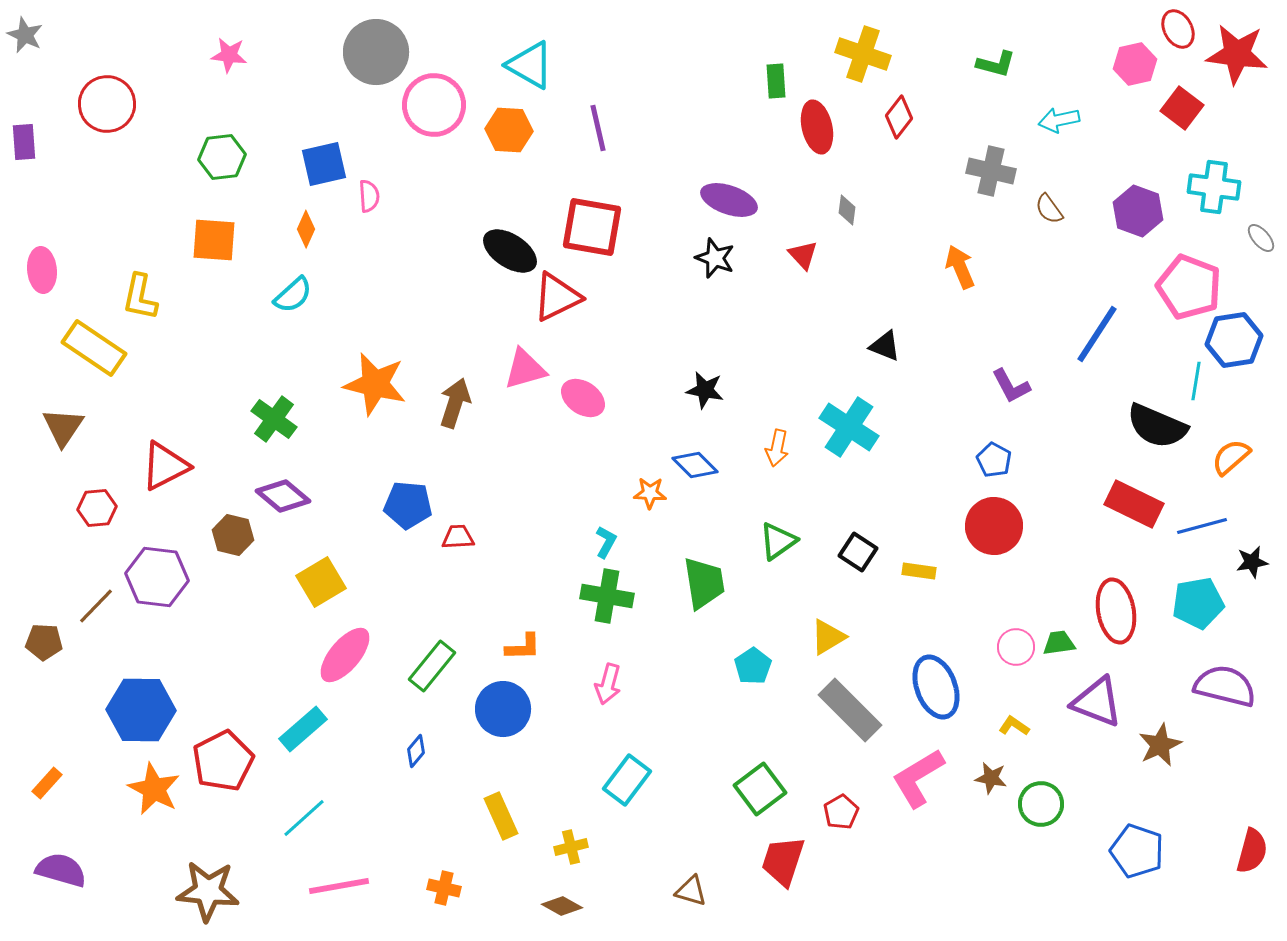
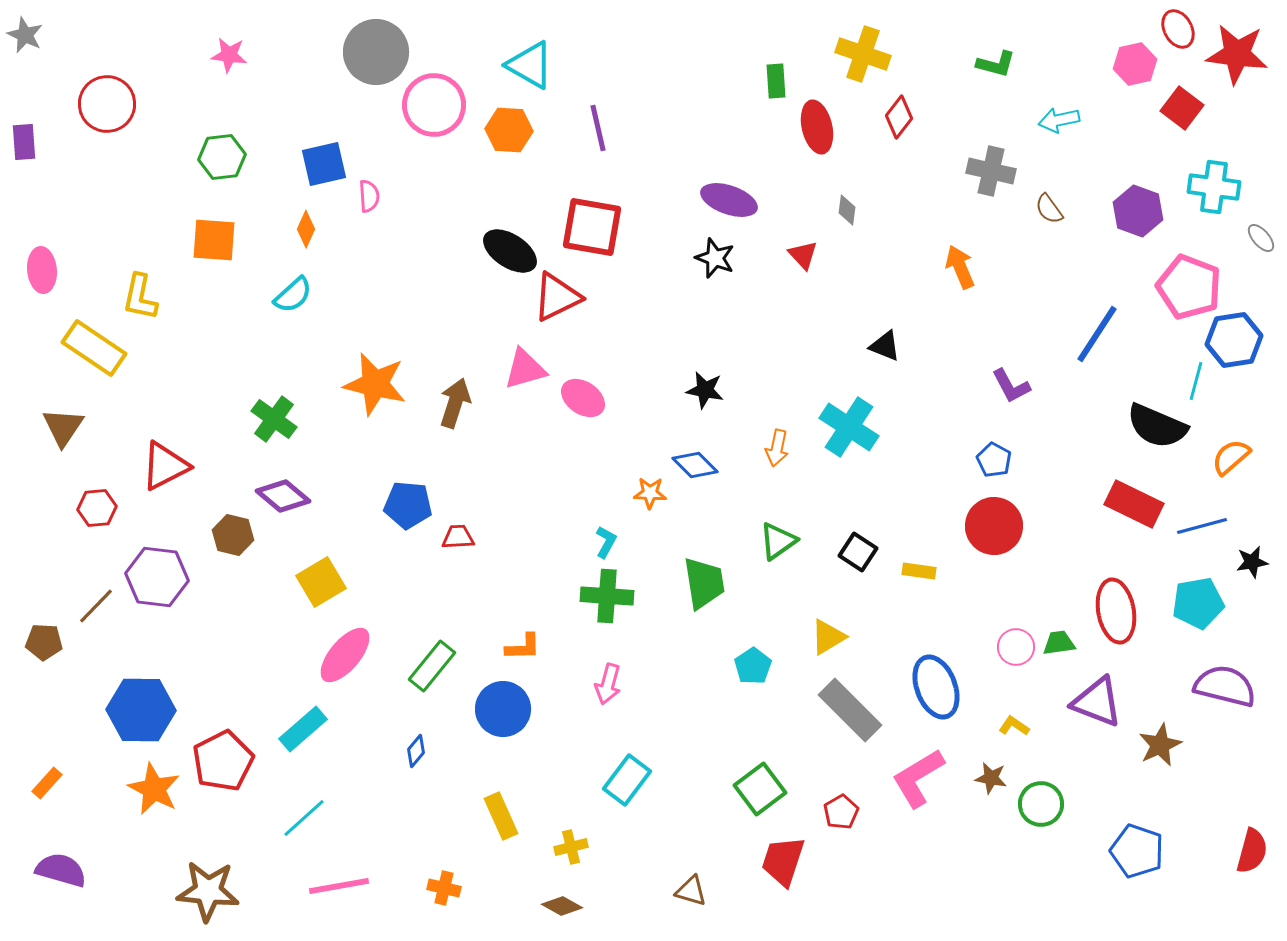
cyan line at (1196, 381): rotated 6 degrees clockwise
green cross at (607, 596): rotated 6 degrees counterclockwise
